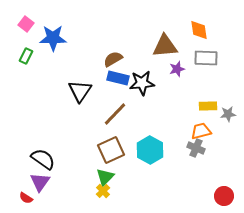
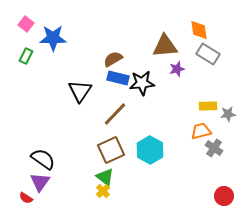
gray rectangle: moved 2 px right, 4 px up; rotated 30 degrees clockwise
gray cross: moved 18 px right; rotated 12 degrees clockwise
green triangle: rotated 36 degrees counterclockwise
